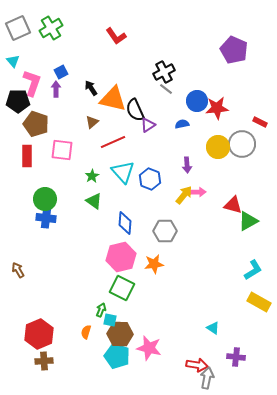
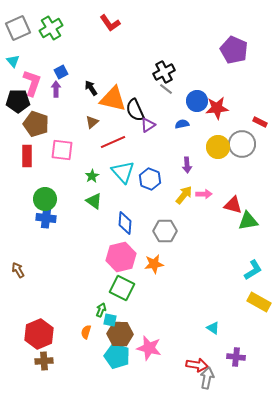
red L-shape at (116, 36): moved 6 px left, 13 px up
pink arrow at (198, 192): moved 6 px right, 2 px down
green triangle at (248, 221): rotated 20 degrees clockwise
